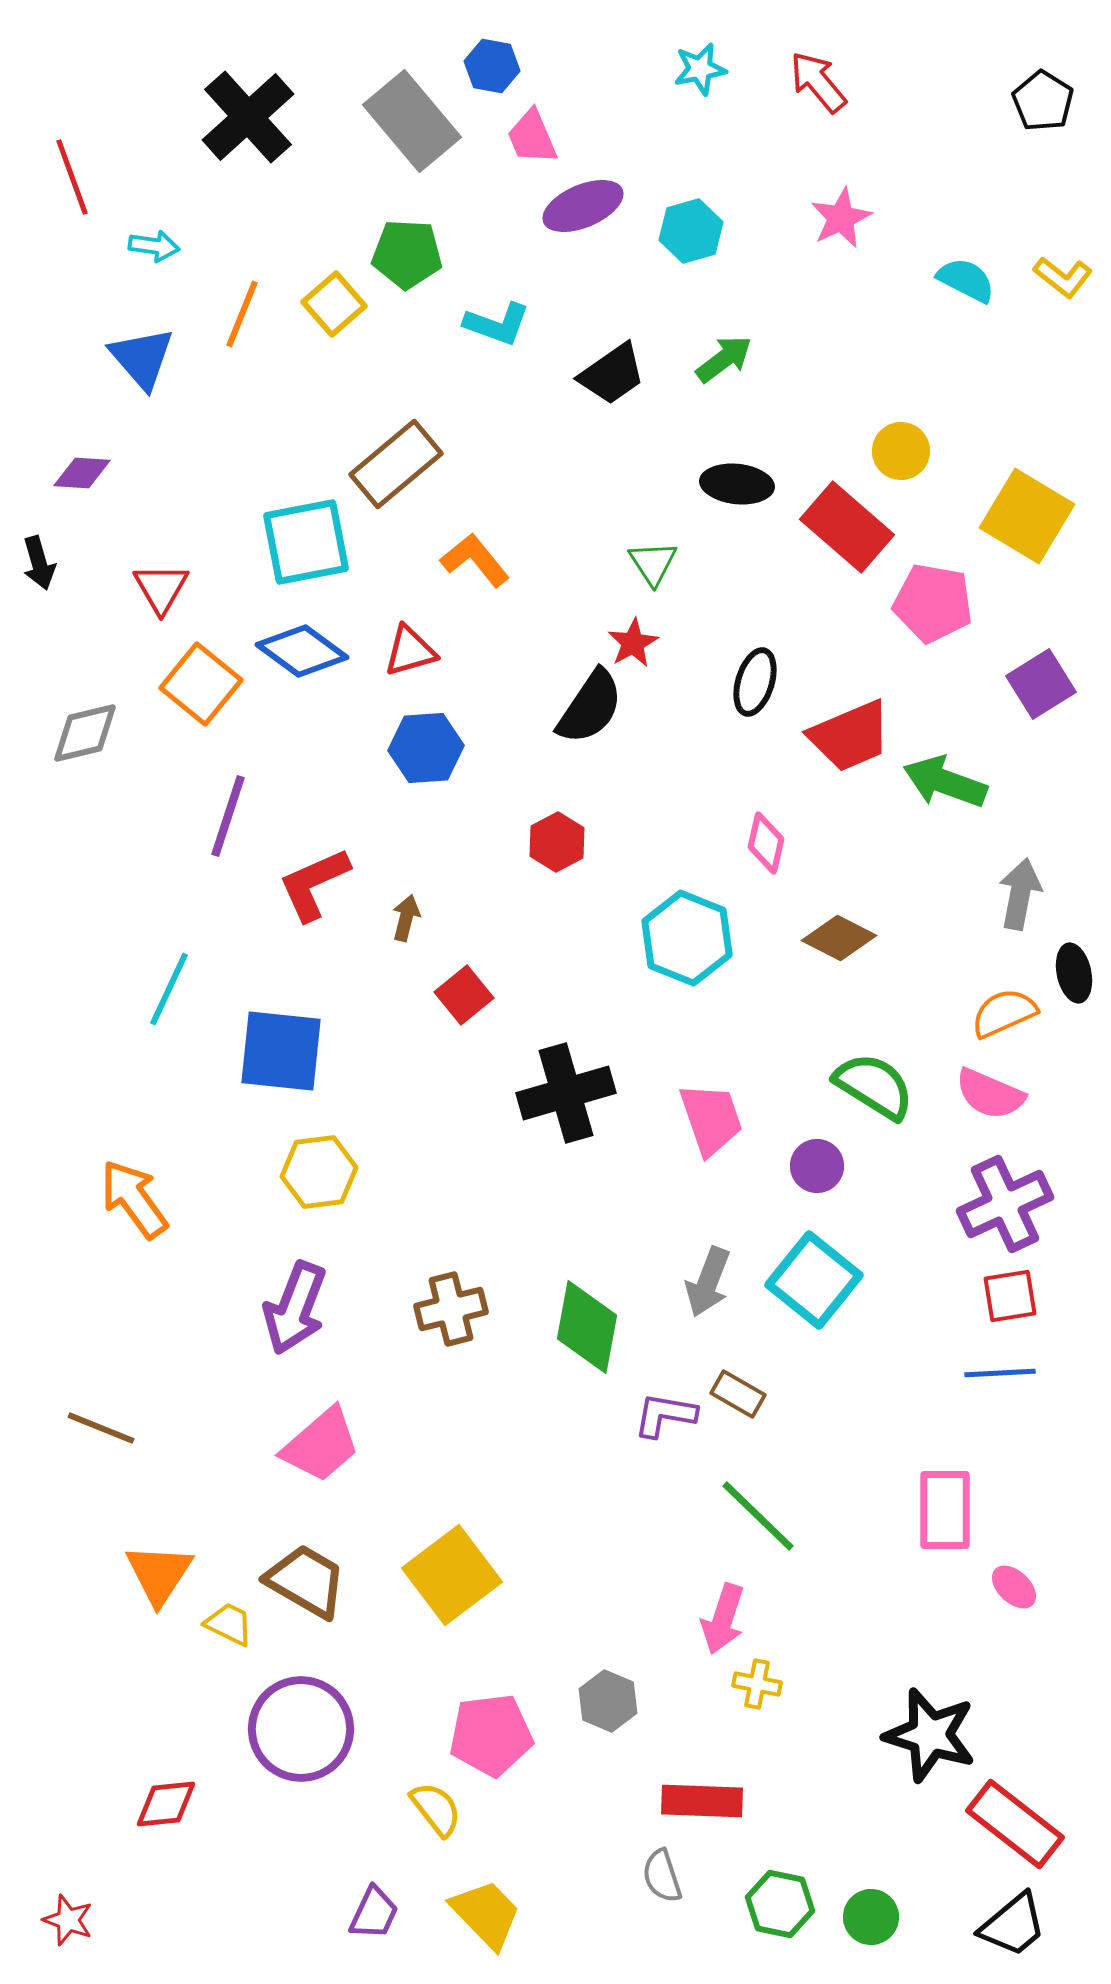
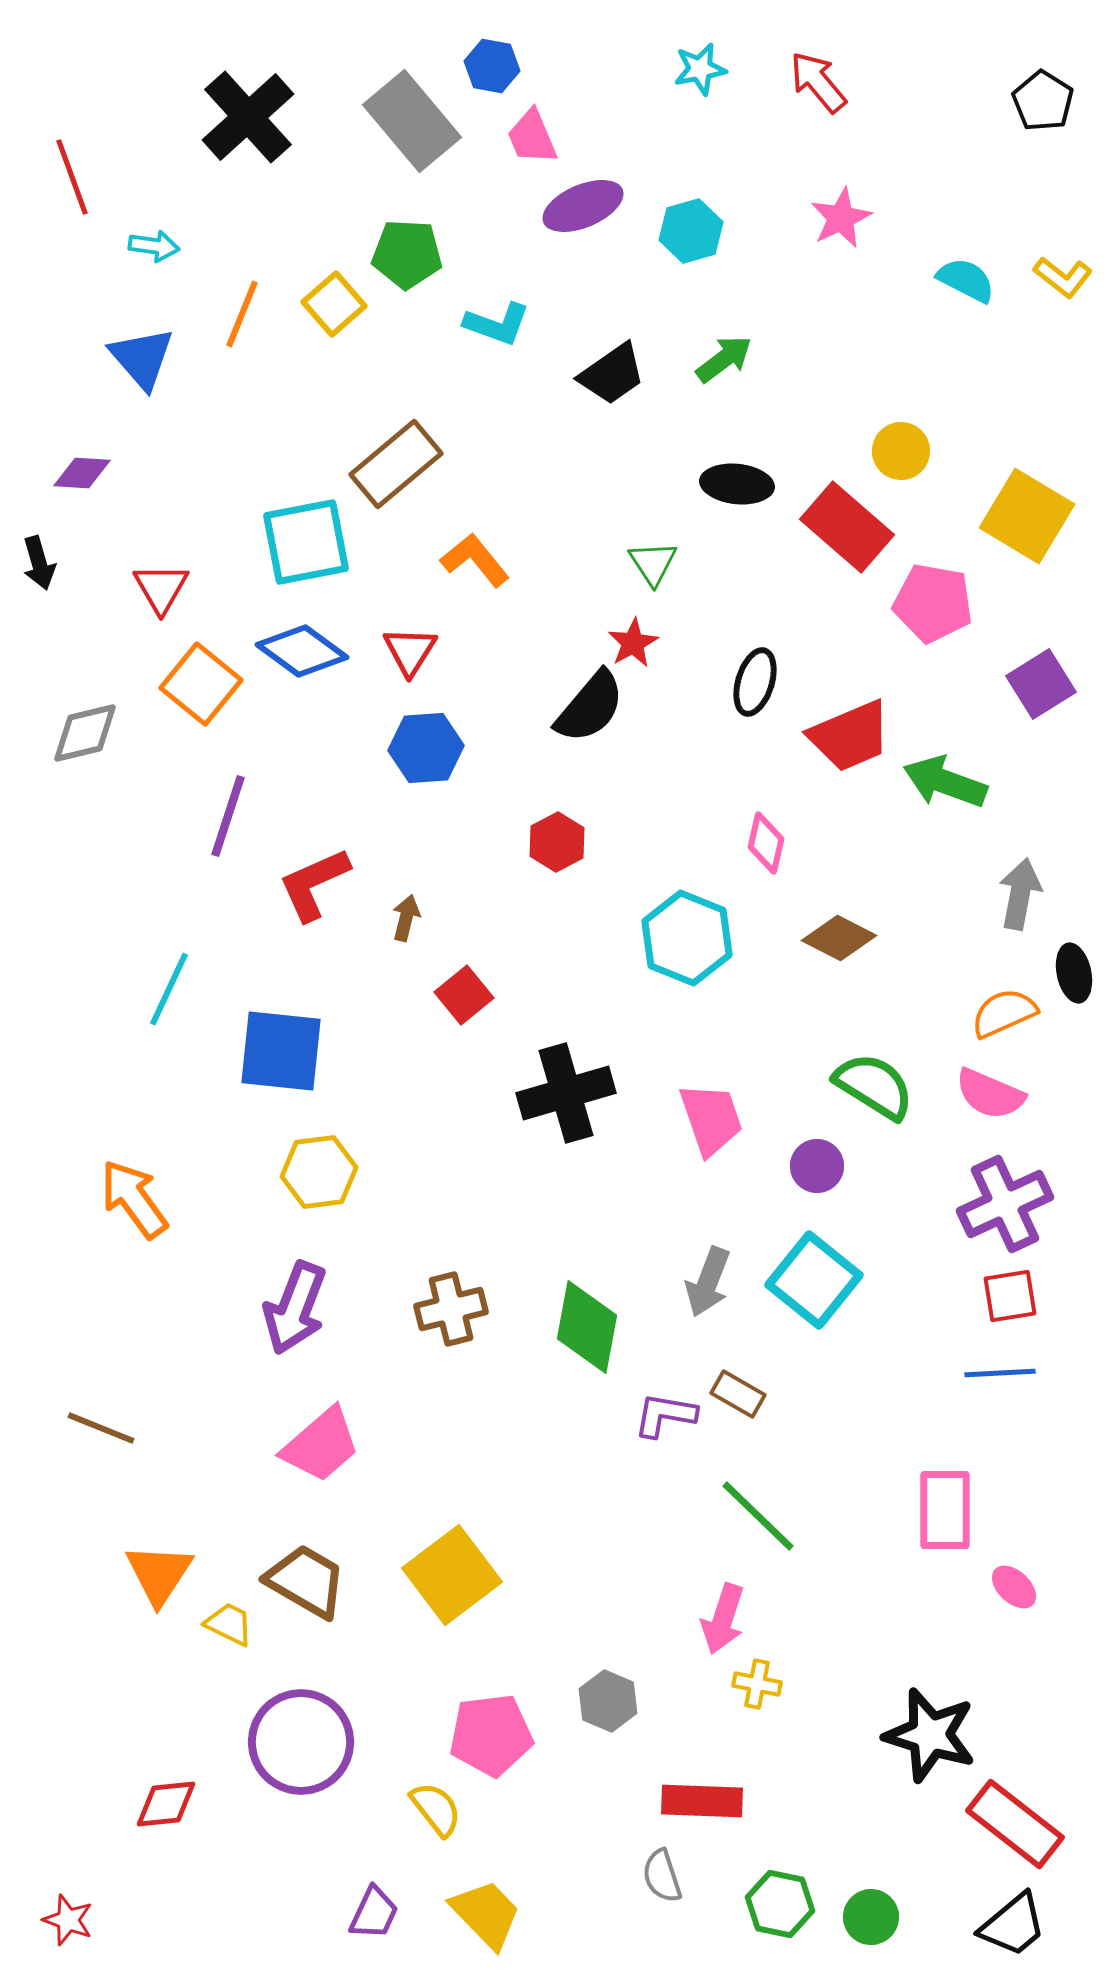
red triangle at (410, 651): rotated 42 degrees counterclockwise
black semicircle at (590, 707): rotated 6 degrees clockwise
purple circle at (301, 1729): moved 13 px down
